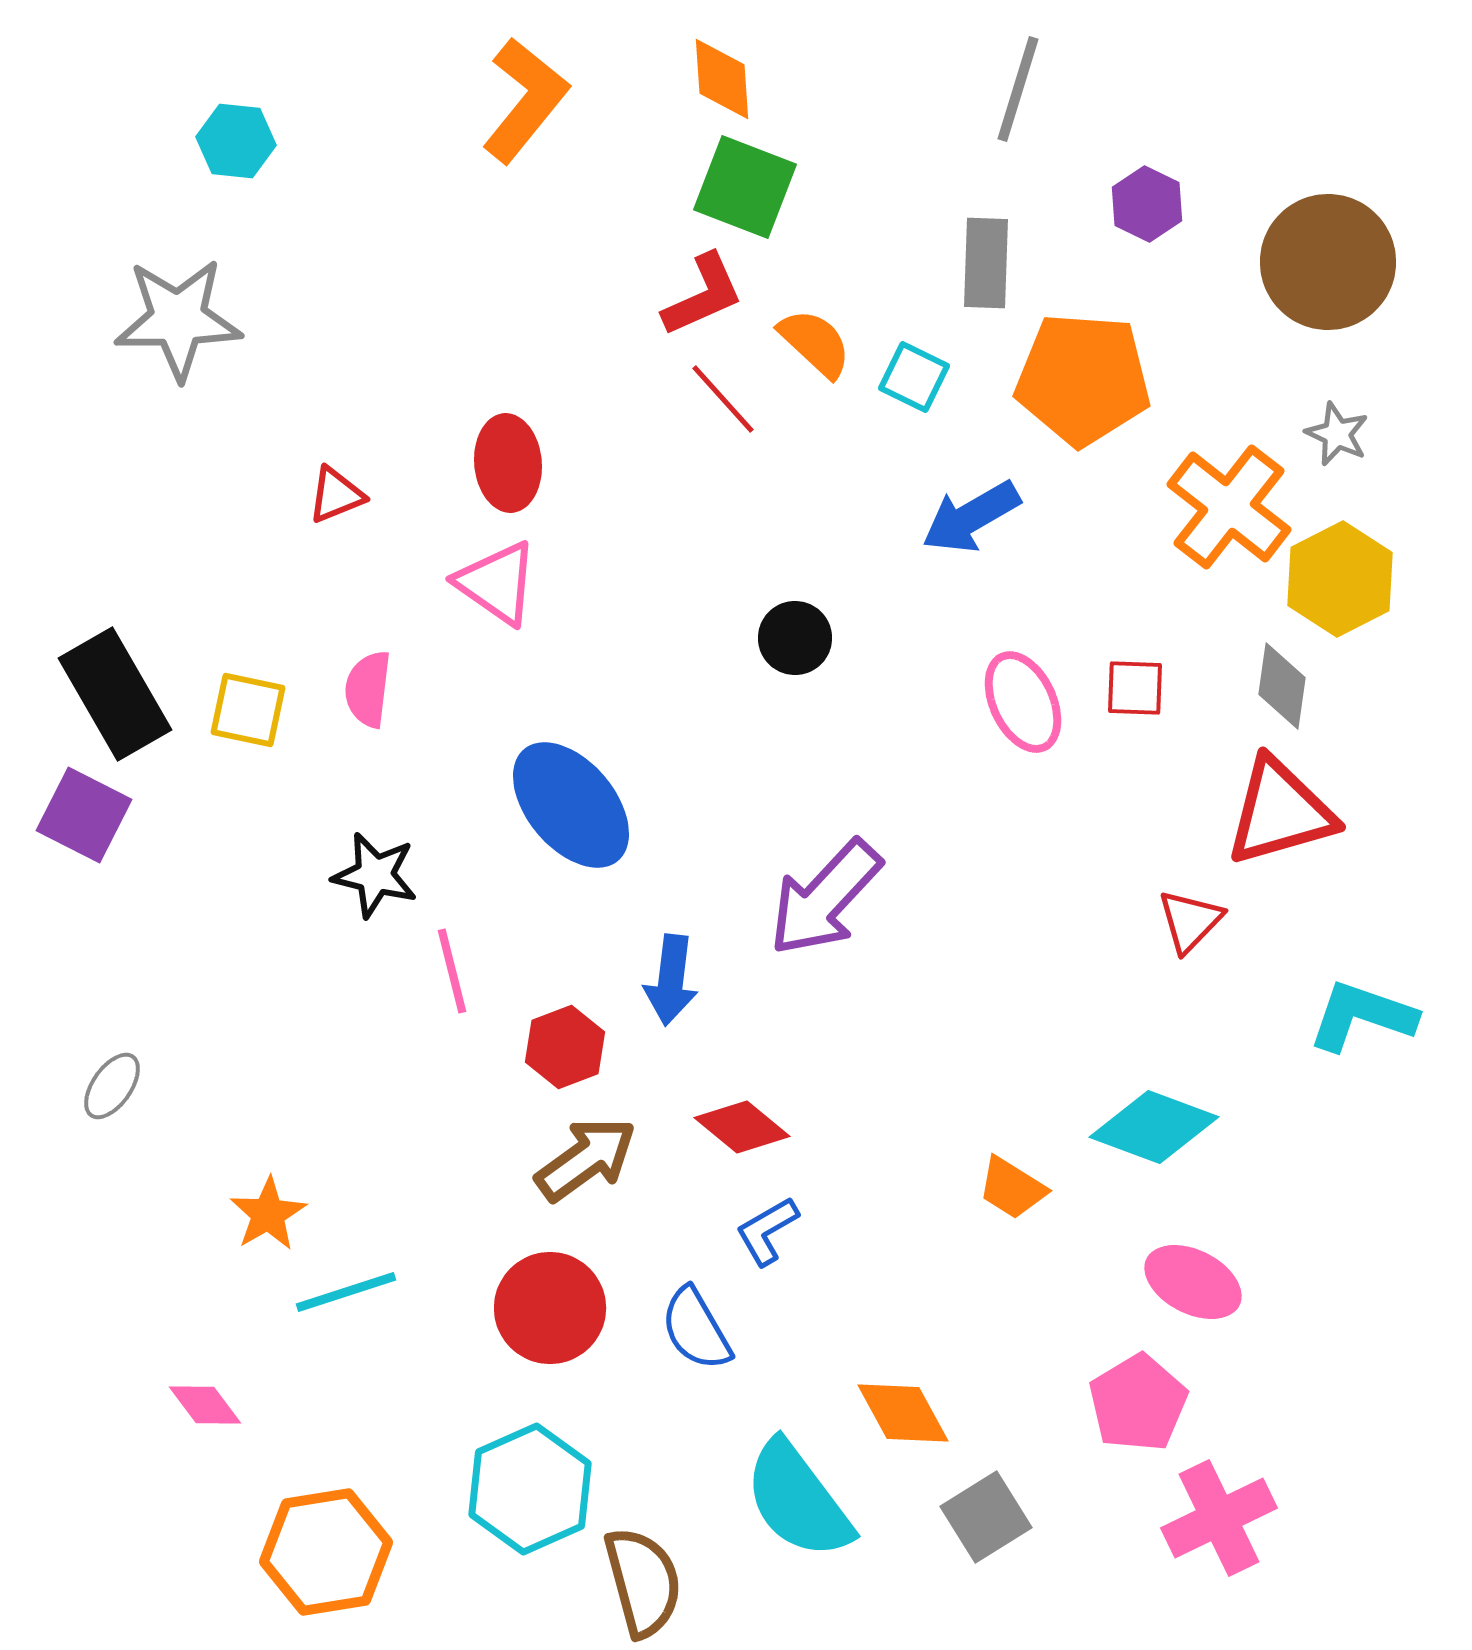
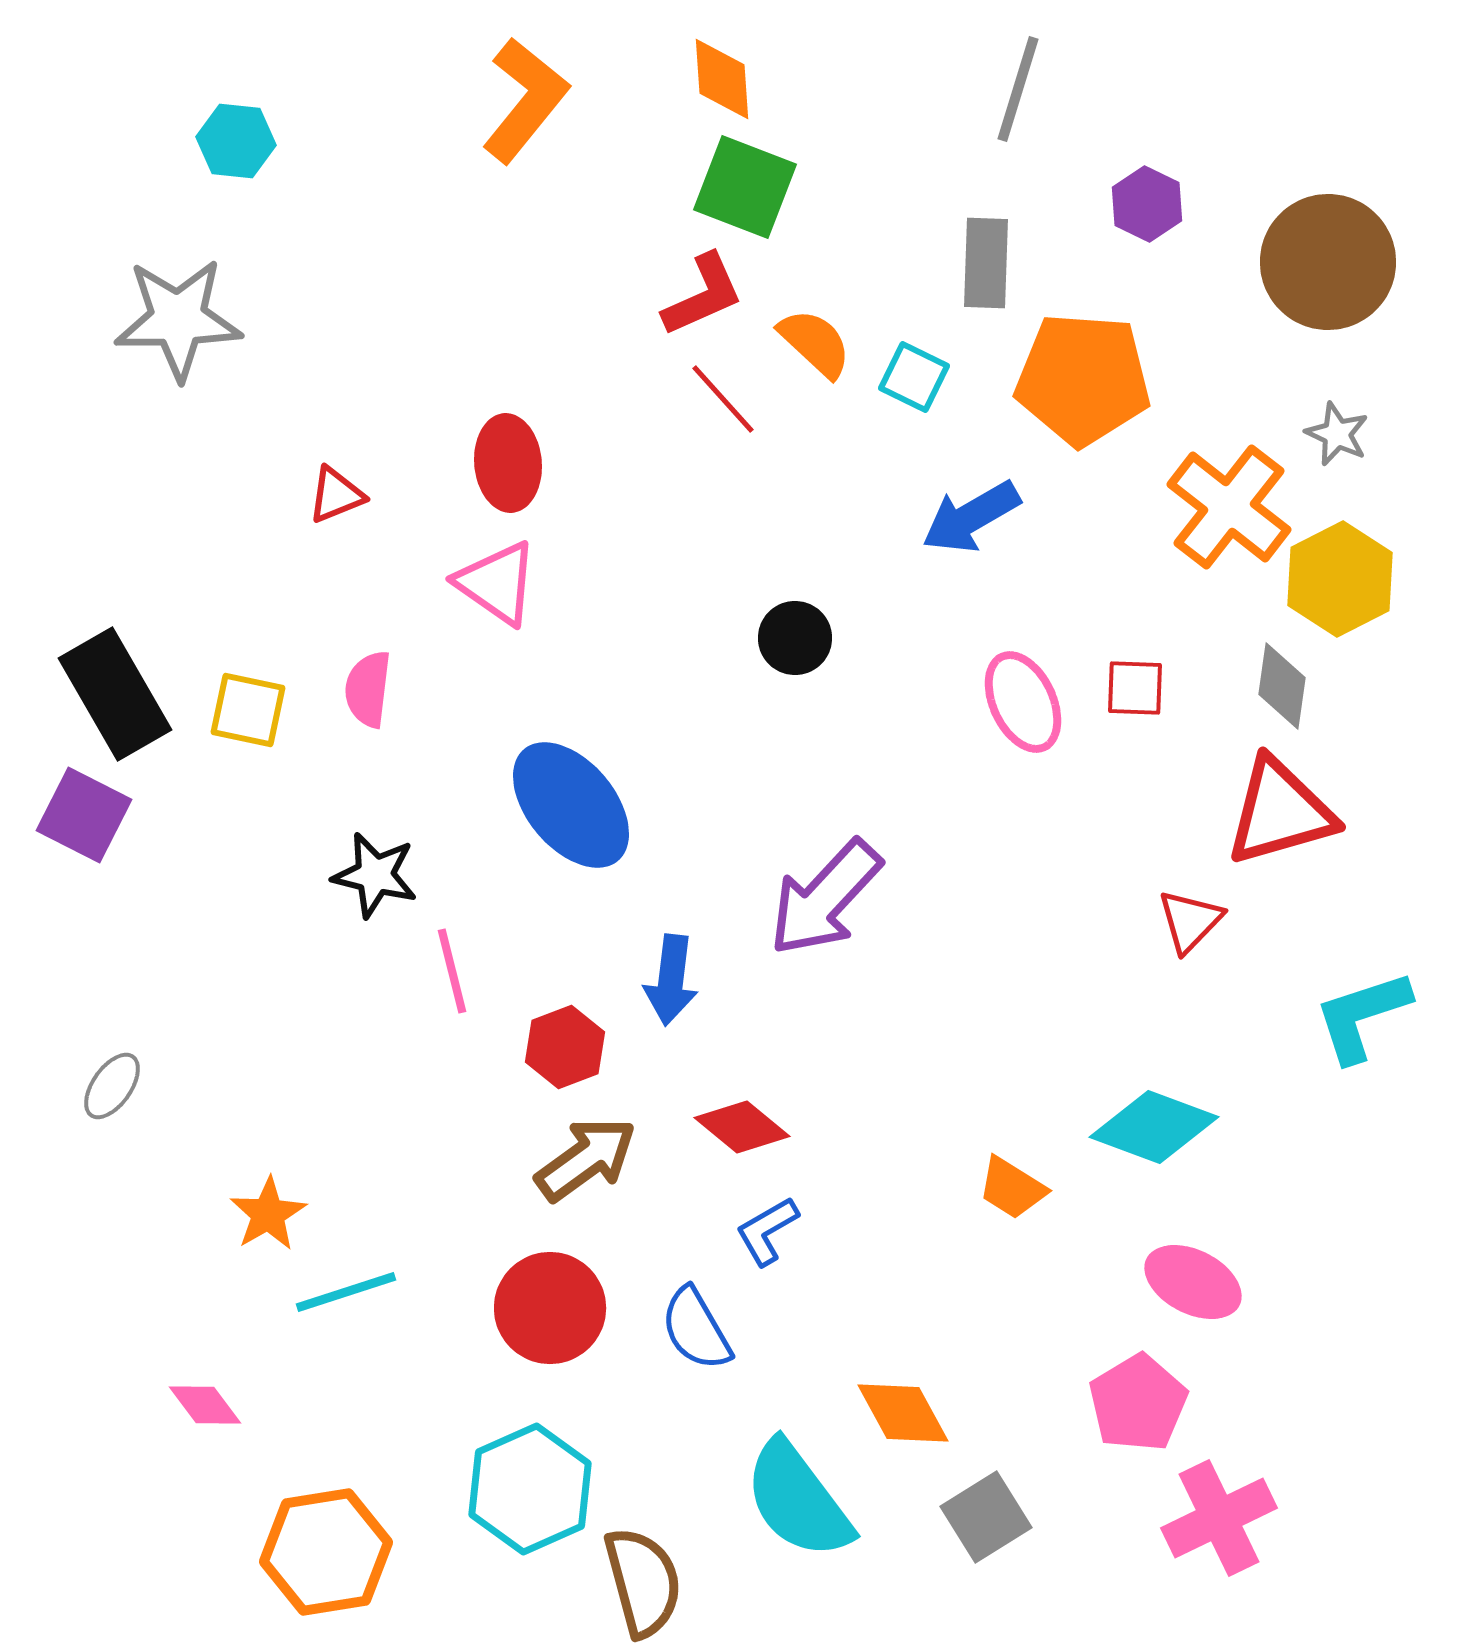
cyan L-shape at (1362, 1016): rotated 37 degrees counterclockwise
